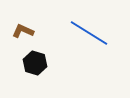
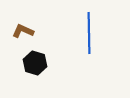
blue line: rotated 57 degrees clockwise
